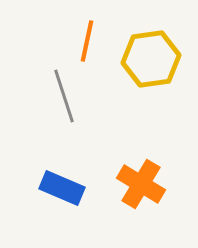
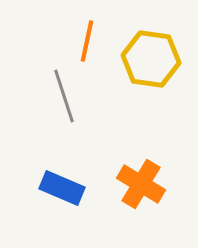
yellow hexagon: rotated 16 degrees clockwise
